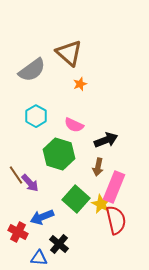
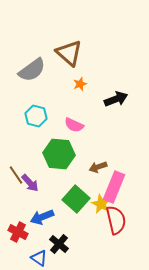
cyan hexagon: rotated 15 degrees counterclockwise
black arrow: moved 10 px right, 41 px up
green hexagon: rotated 12 degrees counterclockwise
brown arrow: rotated 60 degrees clockwise
blue triangle: rotated 30 degrees clockwise
